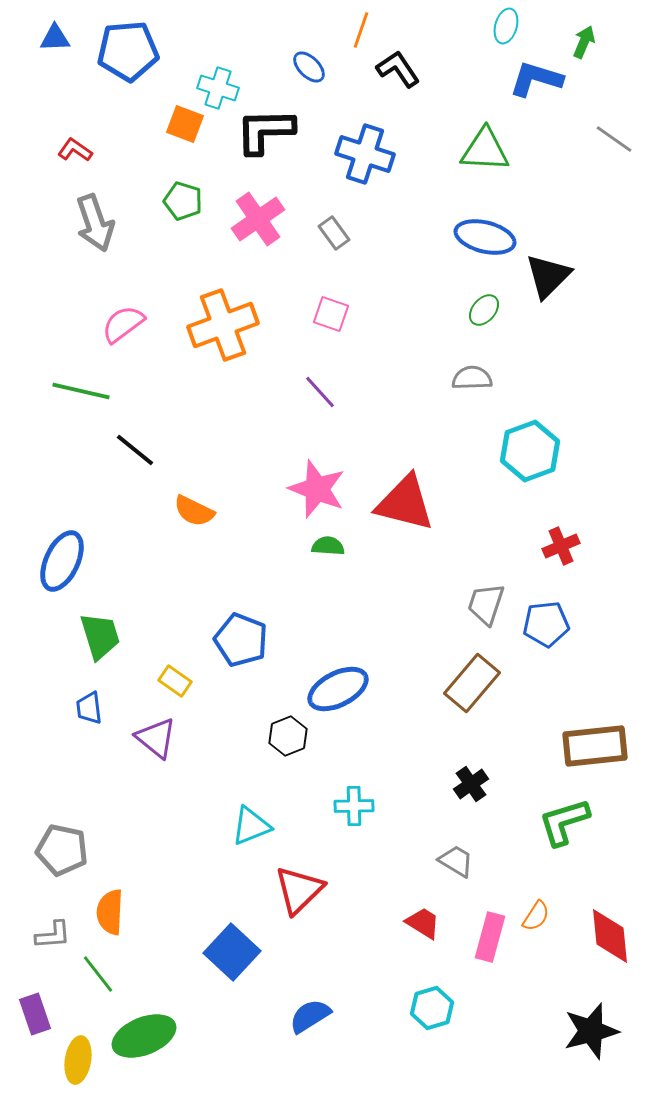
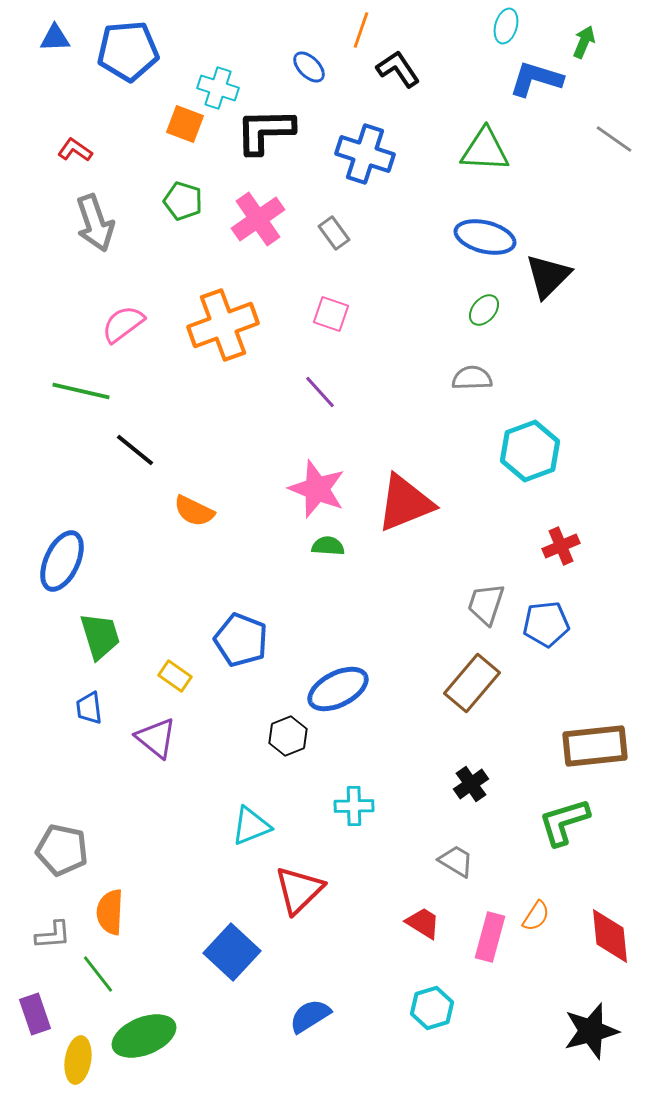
red triangle at (405, 503): rotated 36 degrees counterclockwise
yellow rectangle at (175, 681): moved 5 px up
